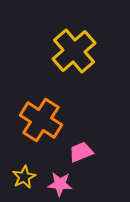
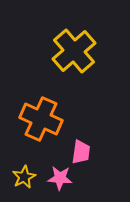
orange cross: moved 1 px up; rotated 9 degrees counterclockwise
pink trapezoid: rotated 120 degrees clockwise
pink star: moved 6 px up
